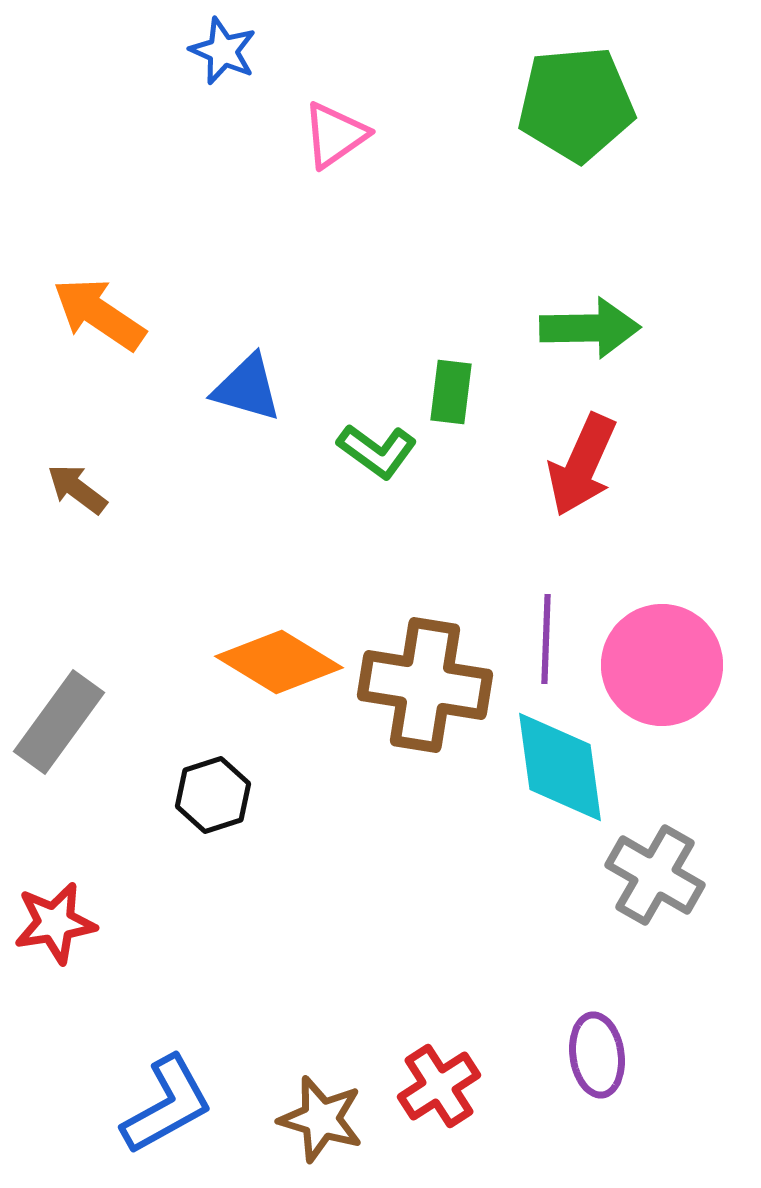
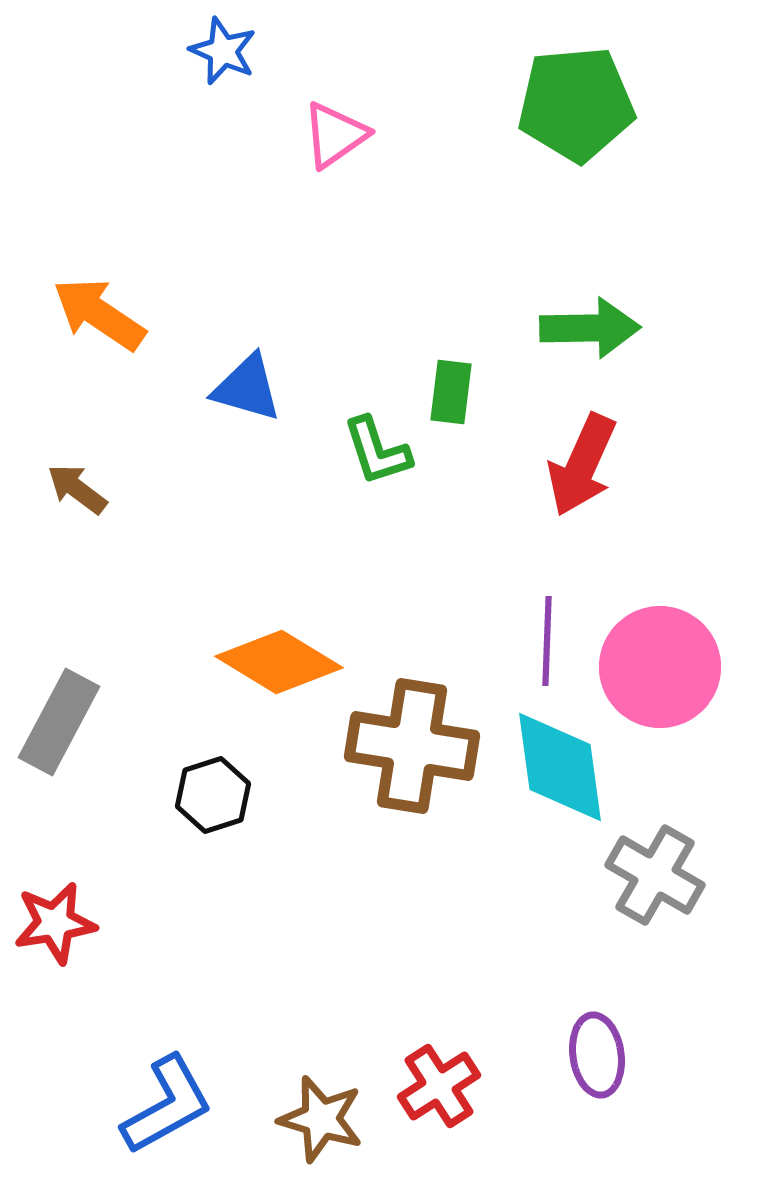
green L-shape: rotated 36 degrees clockwise
purple line: moved 1 px right, 2 px down
pink circle: moved 2 px left, 2 px down
brown cross: moved 13 px left, 61 px down
gray rectangle: rotated 8 degrees counterclockwise
